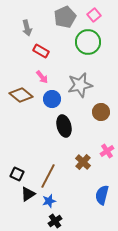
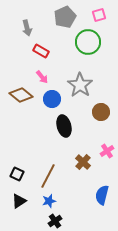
pink square: moved 5 px right; rotated 24 degrees clockwise
gray star: rotated 25 degrees counterclockwise
black triangle: moved 9 px left, 7 px down
